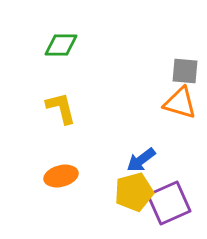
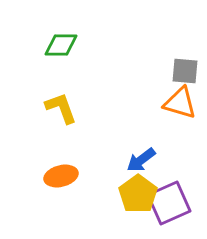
yellow L-shape: rotated 6 degrees counterclockwise
yellow pentagon: moved 4 px right, 2 px down; rotated 21 degrees counterclockwise
